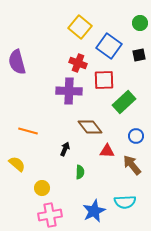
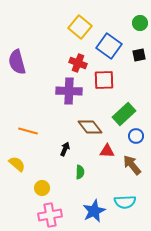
green rectangle: moved 12 px down
